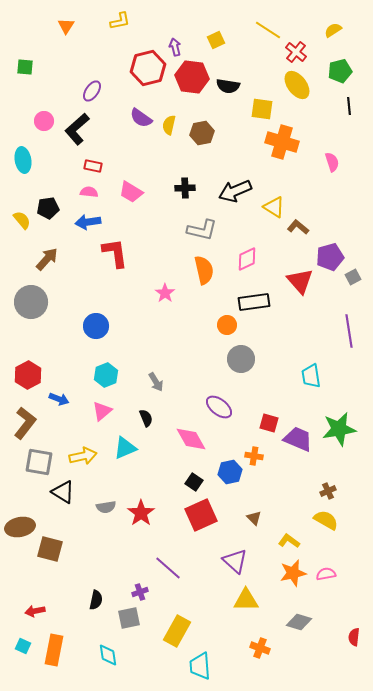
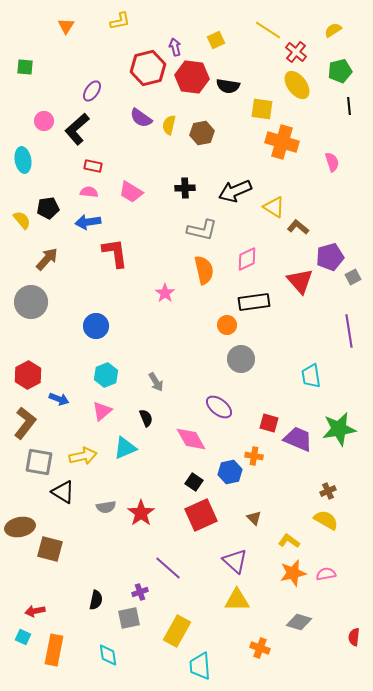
yellow triangle at (246, 600): moved 9 px left
cyan square at (23, 646): moved 9 px up
